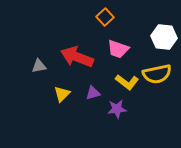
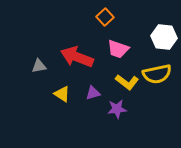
yellow triangle: rotated 42 degrees counterclockwise
